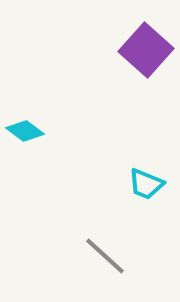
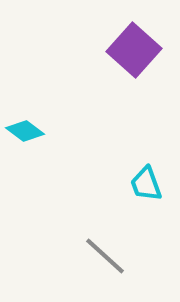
purple square: moved 12 px left
cyan trapezoid: rotated 48 degrees clockwise
